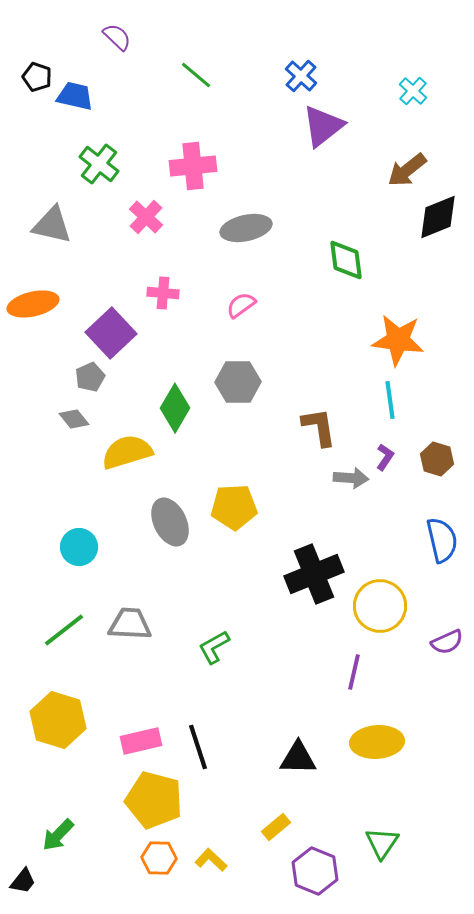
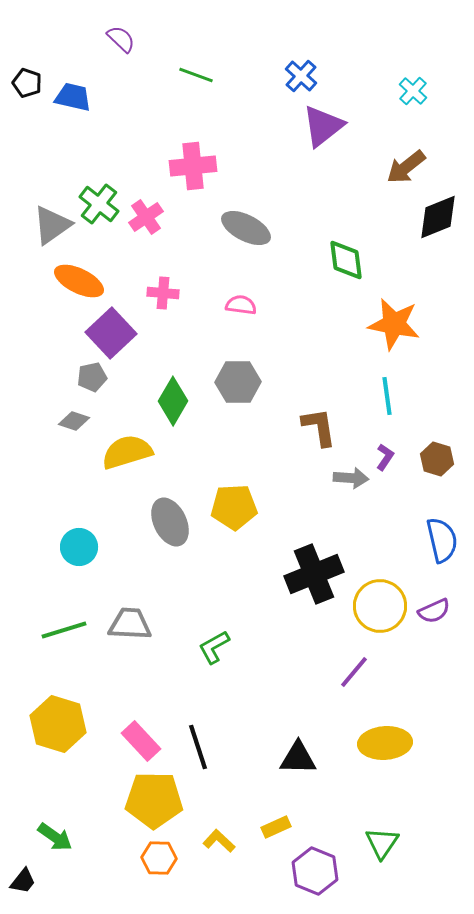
purple semicircle at (117, 37): moved 4 px right, 2 px down
green line at (196, 75): rotated 20 degrees counterclockwise
black pentagon at (37, 77): moved 10 px left, 6 px down
blue trapezoid at (75, 96): moved 2 px left, 1 px down
green cross at (99, 164): moved 40 px down
brown arrow at (407, 170): moved 1 px left, 3 px up
pink cross at (146, 217): rotated 12 degrees clockwise
gray triangle at (52, 225): rotated 48 degrees counterclockwise
gray ellipse at (246, 228): rotated 39 degrees clockwise
orange ellipse at (33, 304): moved 46 px right, 23 px up; rotated 39 degrees clockwise
pink semicircle at (241, 305): rotated 44 degrees clockwise
orange star at (398, 340): moved 4 px left, 16 px up; rotated 4 degrees clockwise
gray pentagon at (90, 377): moved 2 px right; rotated 12 degrees clockwise
cyan line at (390, 400): moved 3 px left, 4 px up
green diamond at (175, 408): moved 2 px left, 7 px up
gray diamond at (74, 419): moved 2 px down; rotated 32 degrees counterclockwise
green line at (64, 630): rotated 21 degrees clockwise
purple semicircle at (447, 642): moved 13 px left, 31 px up
purple line at (354, 672): rotated 27 degrees clockwise
yellow hexagon at (58, 720): moved 4 px down
pink rectangle at (141, 741): rotated 60 degrees clockwise
yellow ellipse at (377, 742): moved 8 px right, 1 px down
yellow pentagon at (154, 800): rotated 14 degrees counterclockwise
yellow rectangle at (276, 827): rotated 16 degrees clockwise
green arrow at (58, 835): moved 3 px left, 2 px down; rotated 99 degrees counterclockwise
yellow L-shape at (211, 860): moved 8 px right, 19 px up
